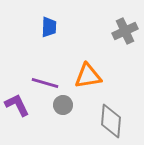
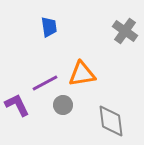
blue trapezoid: rotated 10 degrees counterclockwise
gray cross: rotated 30 degrees counterclockwise
orange triangle: moved 6 px left, 2 px up
purple line: rotated 44 degrees counterclockwise
gray diamond: rotated 12 degrees counterclockwise
